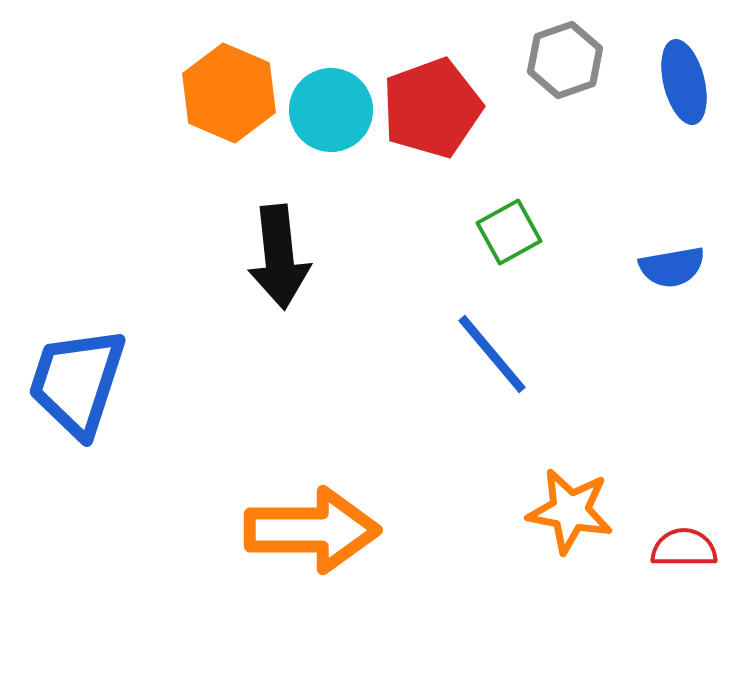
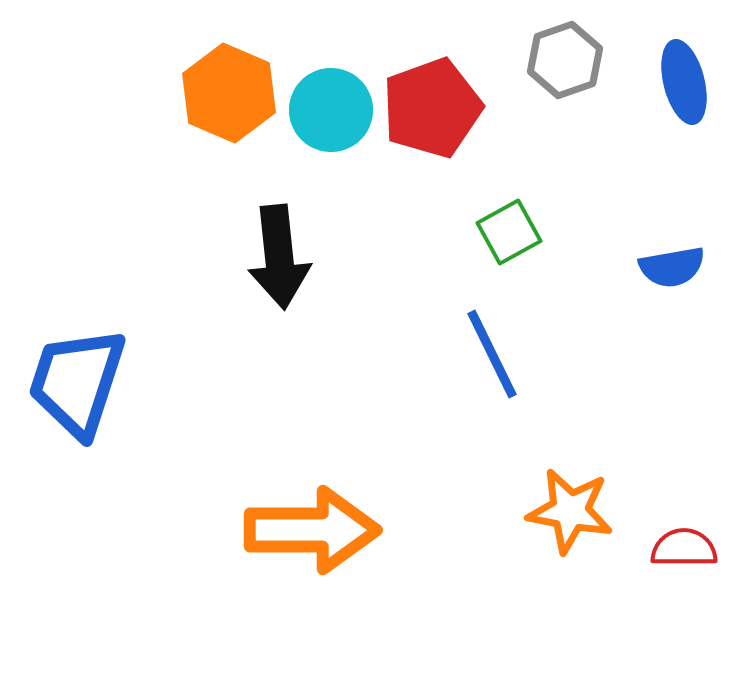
blue line: rotated 14 degrees clockwise
